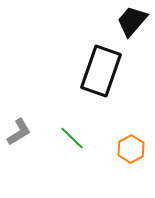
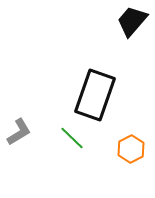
black rectangle: moved 6 px left, 24 px down
